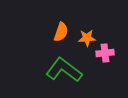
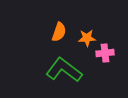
orange semicircle: moved 2 px left
